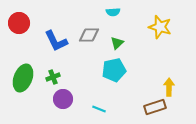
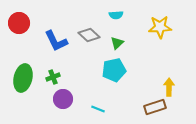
cyan semicircle: moved 3 px right, 3 px down
yellow star: rotated 20 degrees counterclockwise
gray diamond: rotated 45 degrees clockwise
green ellipse: rotated 8 degrees counterclockwise
cyan line: moved 1 px left
